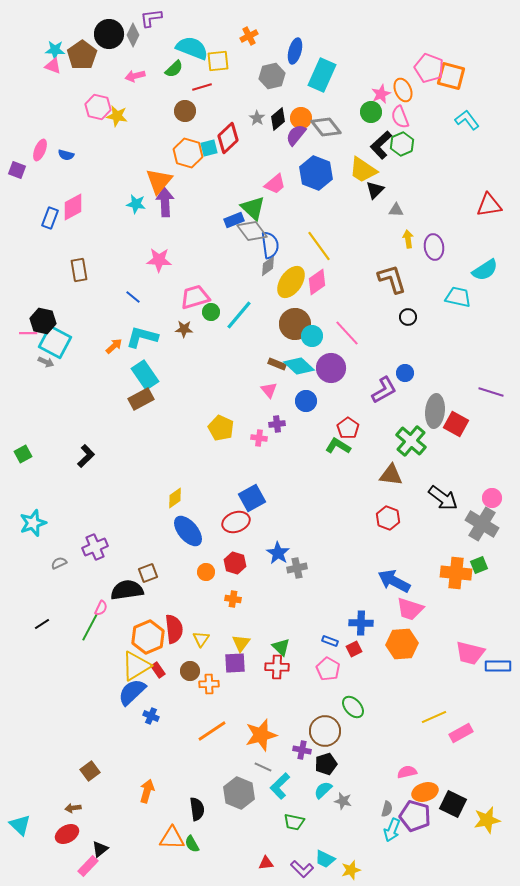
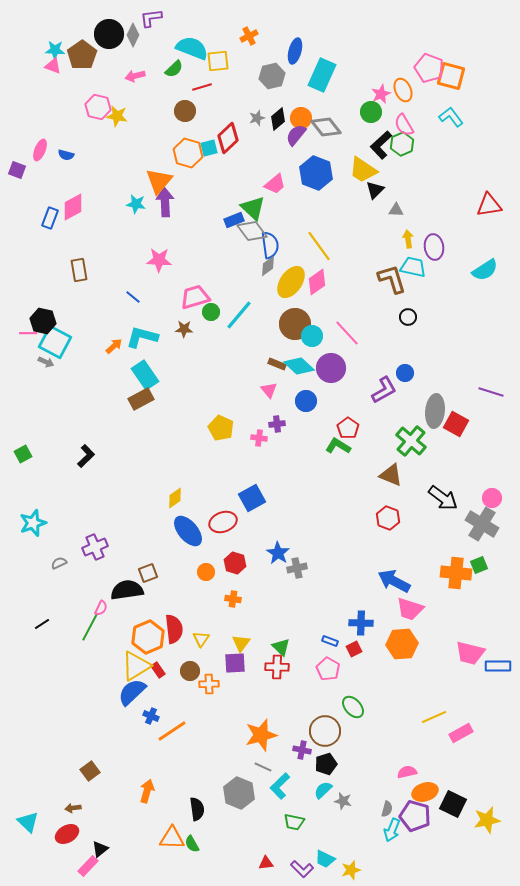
pink semicircle at (400, 117): moved 4 px right, 8 px down; rotated 10 degrees counterclockwise
gray star at (257, 118): rotated 21 degrees clockwise
cyan L-shape at (467, 120): moved 16 px left, 3 px up
cyan trapezoid at (458, 297): moved 45 px left, 30 px up
brown triangle at (391, 475): rotated 15 degrees clockwise
red ellipse at (236, 522): moved 13 px left
orange line at (212, 731): moved 40 px left
cyan triangle at (20, 825): moved 8 px right, 3 px up
